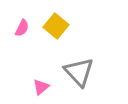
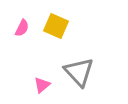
yellow square: rotated 15 degrees counterclockwise
pink triangle: moved 1 px right, 2 px up
